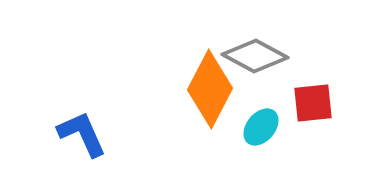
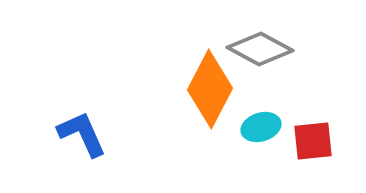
gray diamond: moved 5 px right, 7 px up
red square: moved 38 px down
cyan ellipse: rotated 33 degrees clockwise
